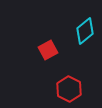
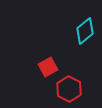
red square: moved 17 px down
